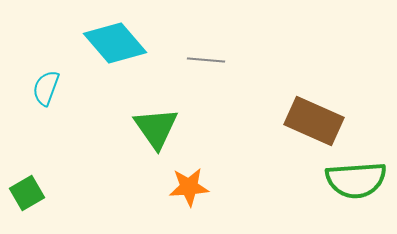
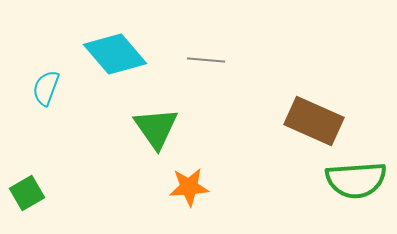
cyan diamond: moved 11 px down
